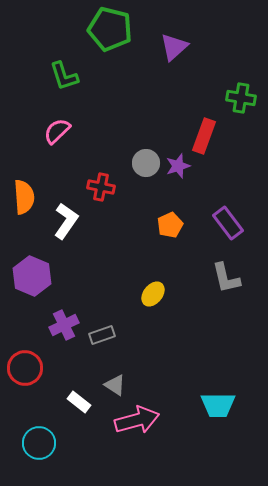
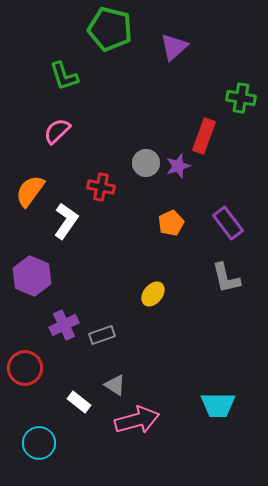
orange semicircle: moved 6 px right, 6 px up; rotated 140 degrees counterclockwise
orange pentagon: moved 1 px right, 2 px up
